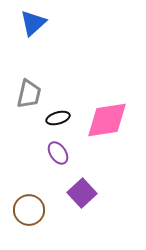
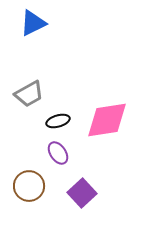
blue triangle: rotated 16 degrees clockwise
gray trapezoid: rotated 48 degrees clockwise
black ellipse: moved 3 px down
brown circle: moved 24 px up
